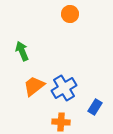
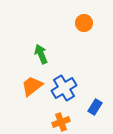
orange circle: moved 14 px right, 9 px down
green arrow: moved 19 px right, 3 px down
orange trapezoid: moved 2 px left
orange cross: rotated 24 degrees counterclockwise
